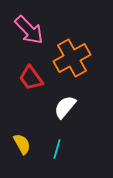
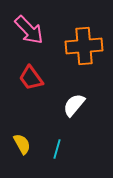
orange cross: moved 12 px right, 12 px up; rotated 24 degrees clockwise
white semicircle: moved 9 px right, 2 px up
